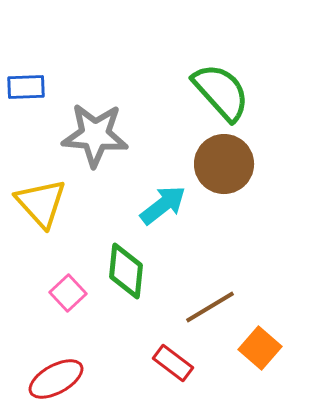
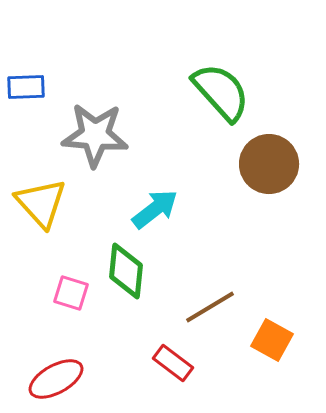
brown circle: moved 45 px right
cyan arrow: moved 8 px left, 4 px down
pink square: moved 3 px right; rotated 30 degrees counterclockwise
orange square: moved 12 px right, 8 px up; rotated 12 degrees counterclockwise
